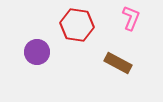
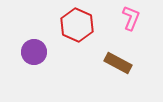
red hexagon: rotated 16 degrees clockwise
purple circle: moved 3 px left
